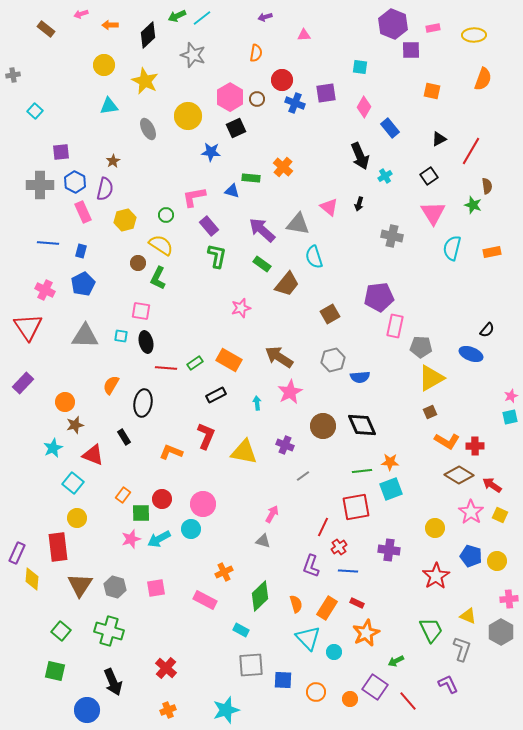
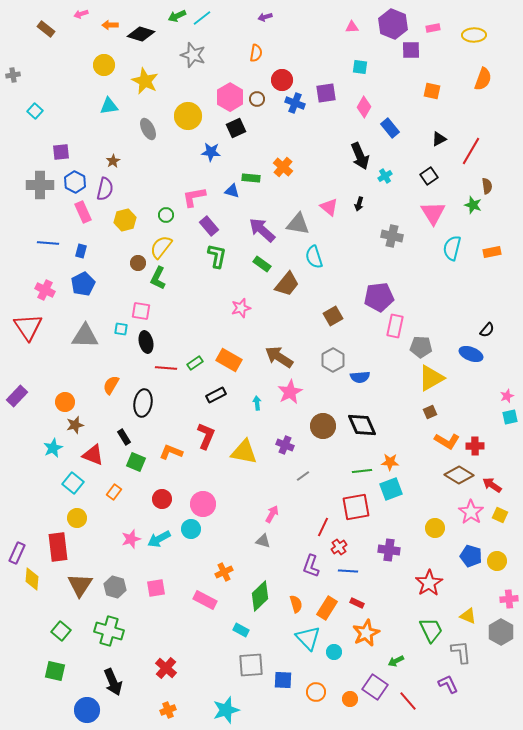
black diamond at (148, 35): moved 7 px left, 1 px up; rotated 60 degrees clockwise
pink triangle at (304, 35): moved 48 px right, 8 px up
yellow semicircle at (161, 245): moved 2 px down; rotated 85 degrees counterclockwise
brown square at (330, 314): moved 3 px right, 2 px down
cyan square at (121, 336): moved 7 px up
gray hexagon at (333, 360): rotated 15 degrees counterclockwise
purple rectangle at (23, 383): moved 6 px left, 13 px down
pink star at (511, 396): moved 4 px left
orange rectangle at (123, 495): moved 9 px left, 3 px up
green square at (141, 513): moved 5 px left, 51 px up; rotated 24 degrees clockwise
red star at (436, 576): moved 7 px left, 7 px down
gray L-shape at (462, 649): moved 1 px left, 3 px down; rotated 25 degrees counterclockwise
